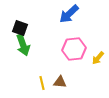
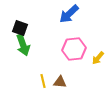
yellow line: moved 1 px right, 2 px up
